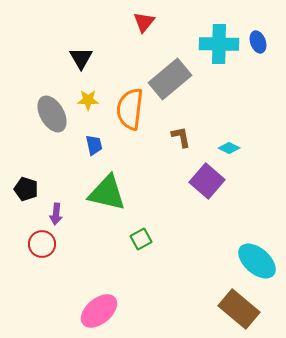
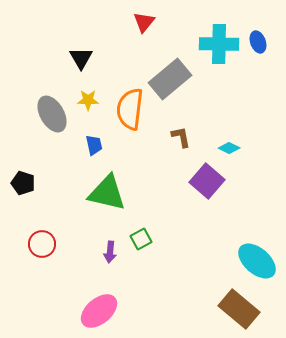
black pentagon: moved 3 px left, 6 px up
purple arrow: moved 54 px right, 38 px down
